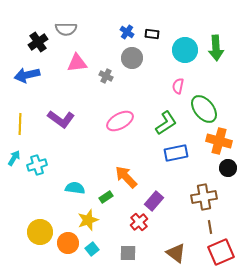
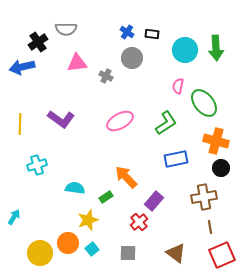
blue arrow: moved 5 px left, 8 px up
green ellipse: moved 6 px up
orange cross: moved 3 px left
blue rectangle: moved 6 px down
cyan arrow: moved 59 px down
black circle: moved 7 px left
yellow circle: moved 21 px down
red square: moved 1 px right, 3 px down
